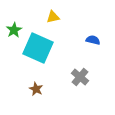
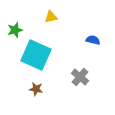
yellow triangle: moved 2 px left
green star: moved 1 px right; rotated 14 degrees clockwise
cyan square: moved 2 px left, 7 px down
brown star: rotated 16 degrees counterclockwise
